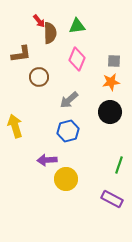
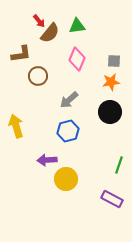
brown semicircle: rotated 40 degrees clockwise
brown circle: moved 1 px left, 1 px up
yellow arrow: moved 1 px right
